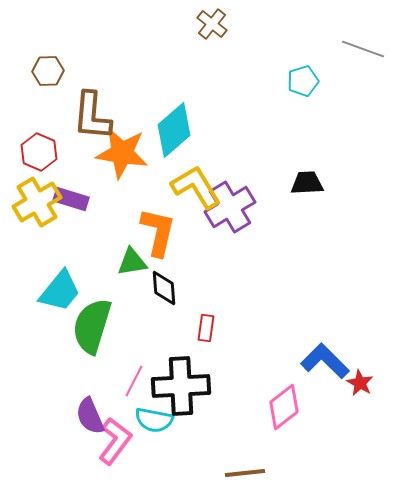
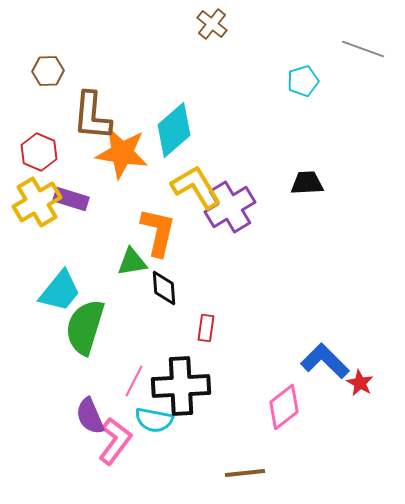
green semicircle: moved 7 px left, 1 px down
